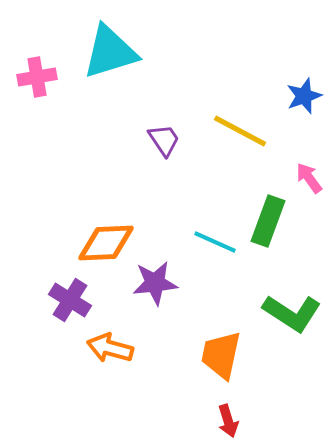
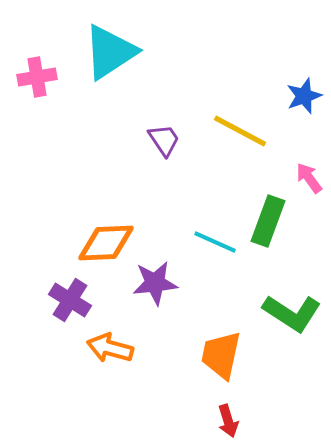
cyan triangle: rotated 16 degrees counterclockwise
